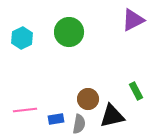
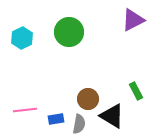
black triangle: rotated 44 degrees clockwise
